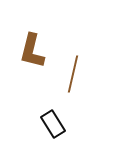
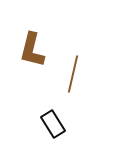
brown L-shape: moved 1 px up
